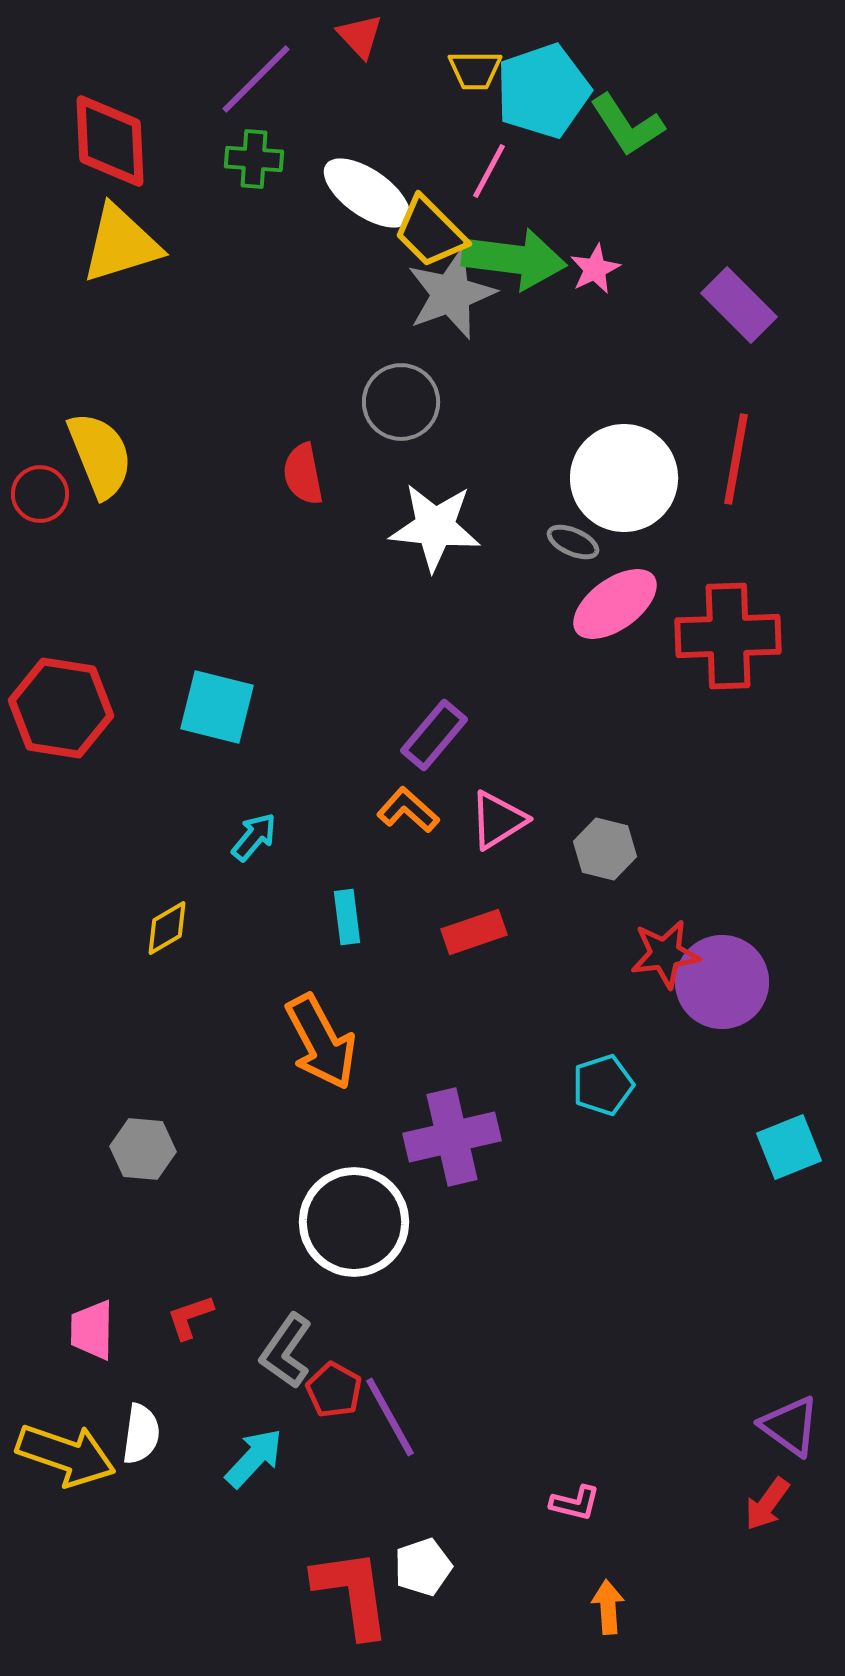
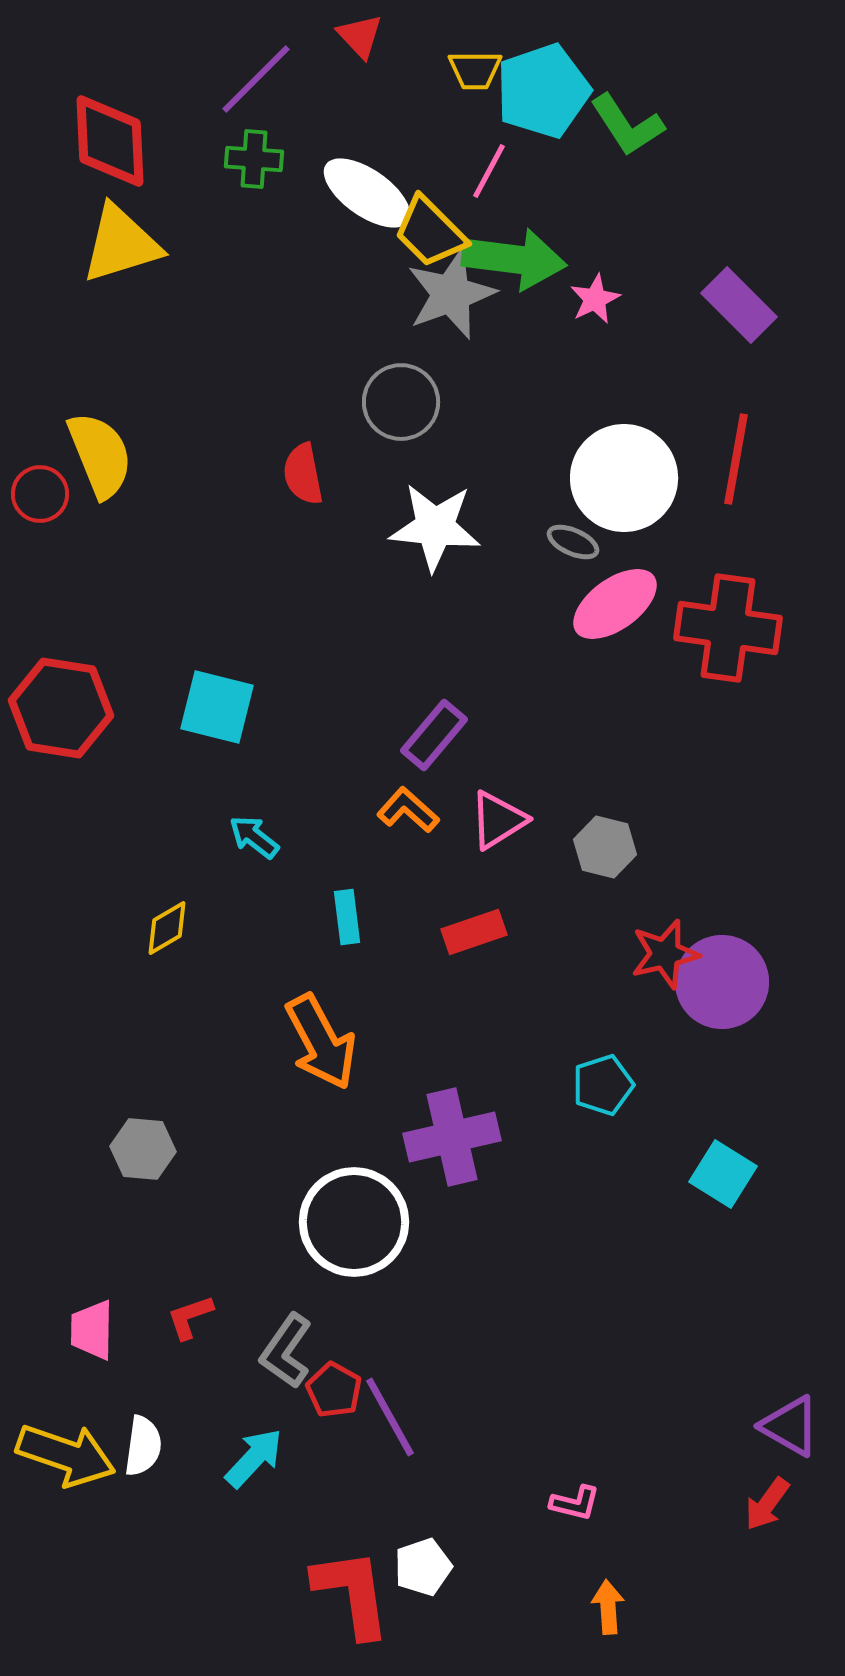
pink star at (595, 269): moved 30 px down
red cross at (728, 636): moved 8 px up; rotated 10 degrees clockwise
cyan arrow at (254, 837): rotated 92 degrees counterclockwise
gray hexagon at (605, 849): moved 2 px up
red star at (665, 954): rotated 6 degrees counterclockwise
cyan square at (789, 1147): moved 66 px left, 27 px down; rotated 36 degrees counterclockwise
purple triangle at (790, 1426): rotated 6 degrees counterclockwise
white semicircle at (141, 1434): moved 2 px right, 12 px down
